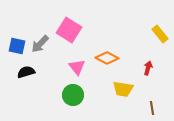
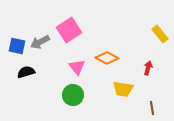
pink square: rotated 25 degrees clockwise
gray arrow: moved 2 px up; rotated 18 degrees clockwise
